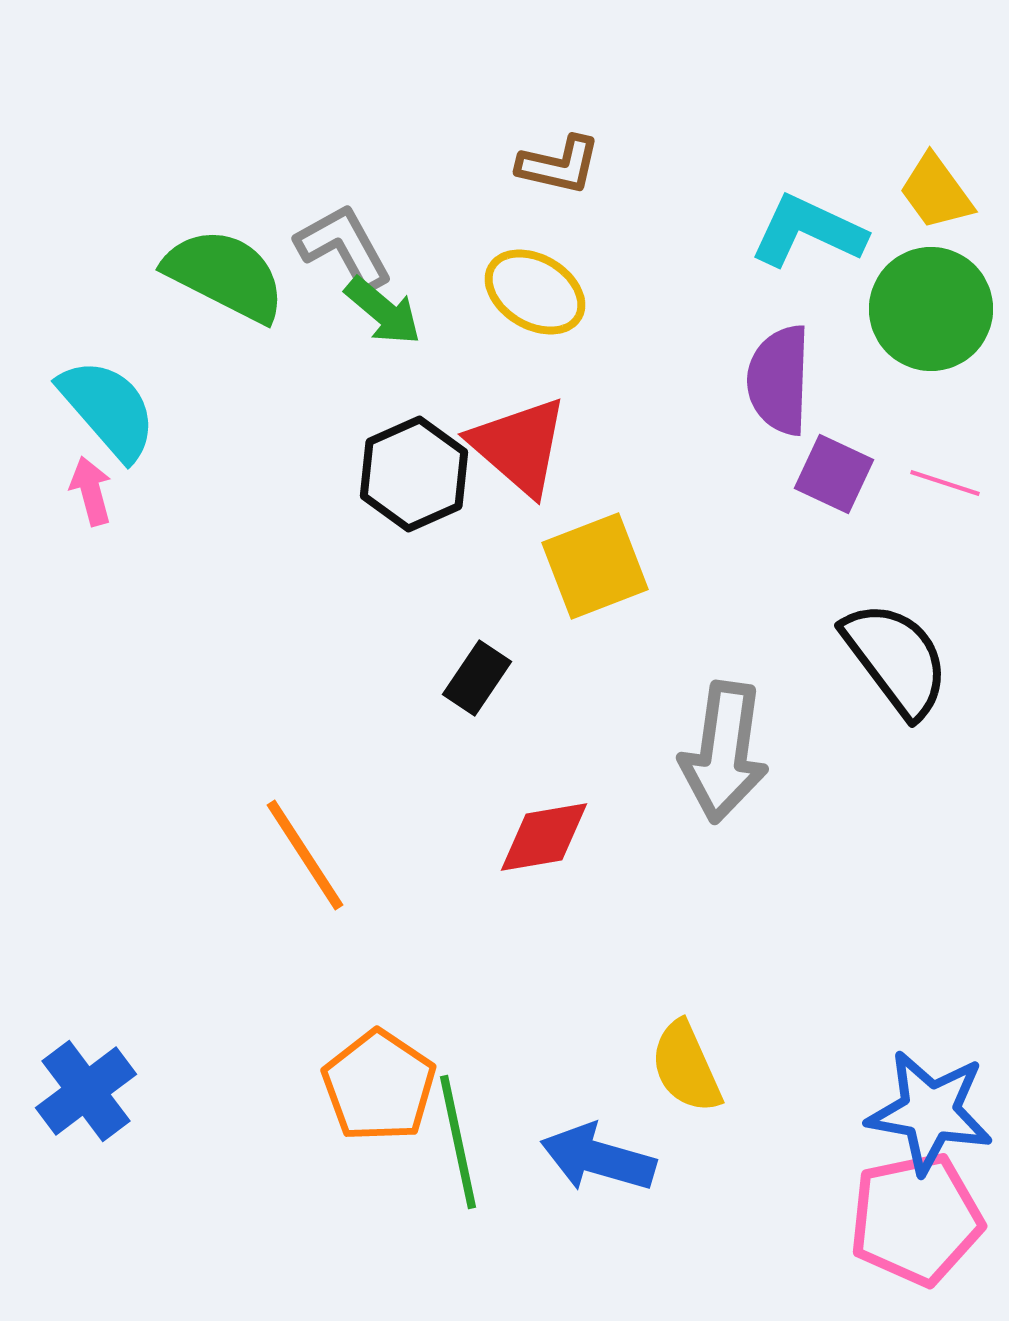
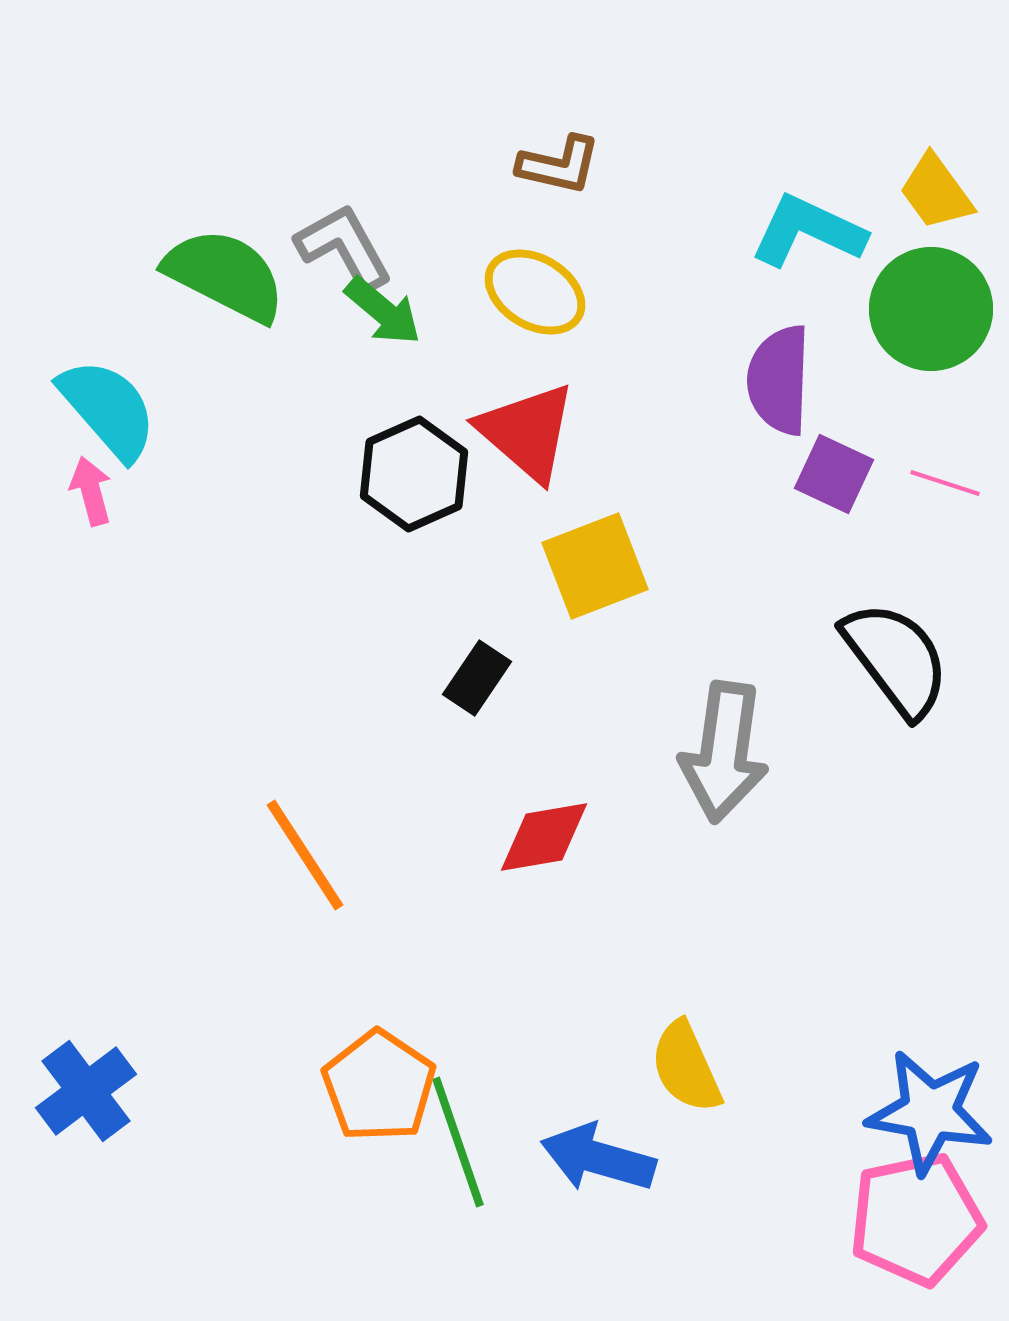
red triangle: moved 8 px right, 14 px up
green line: rotated 7 degrees counterclockwise
